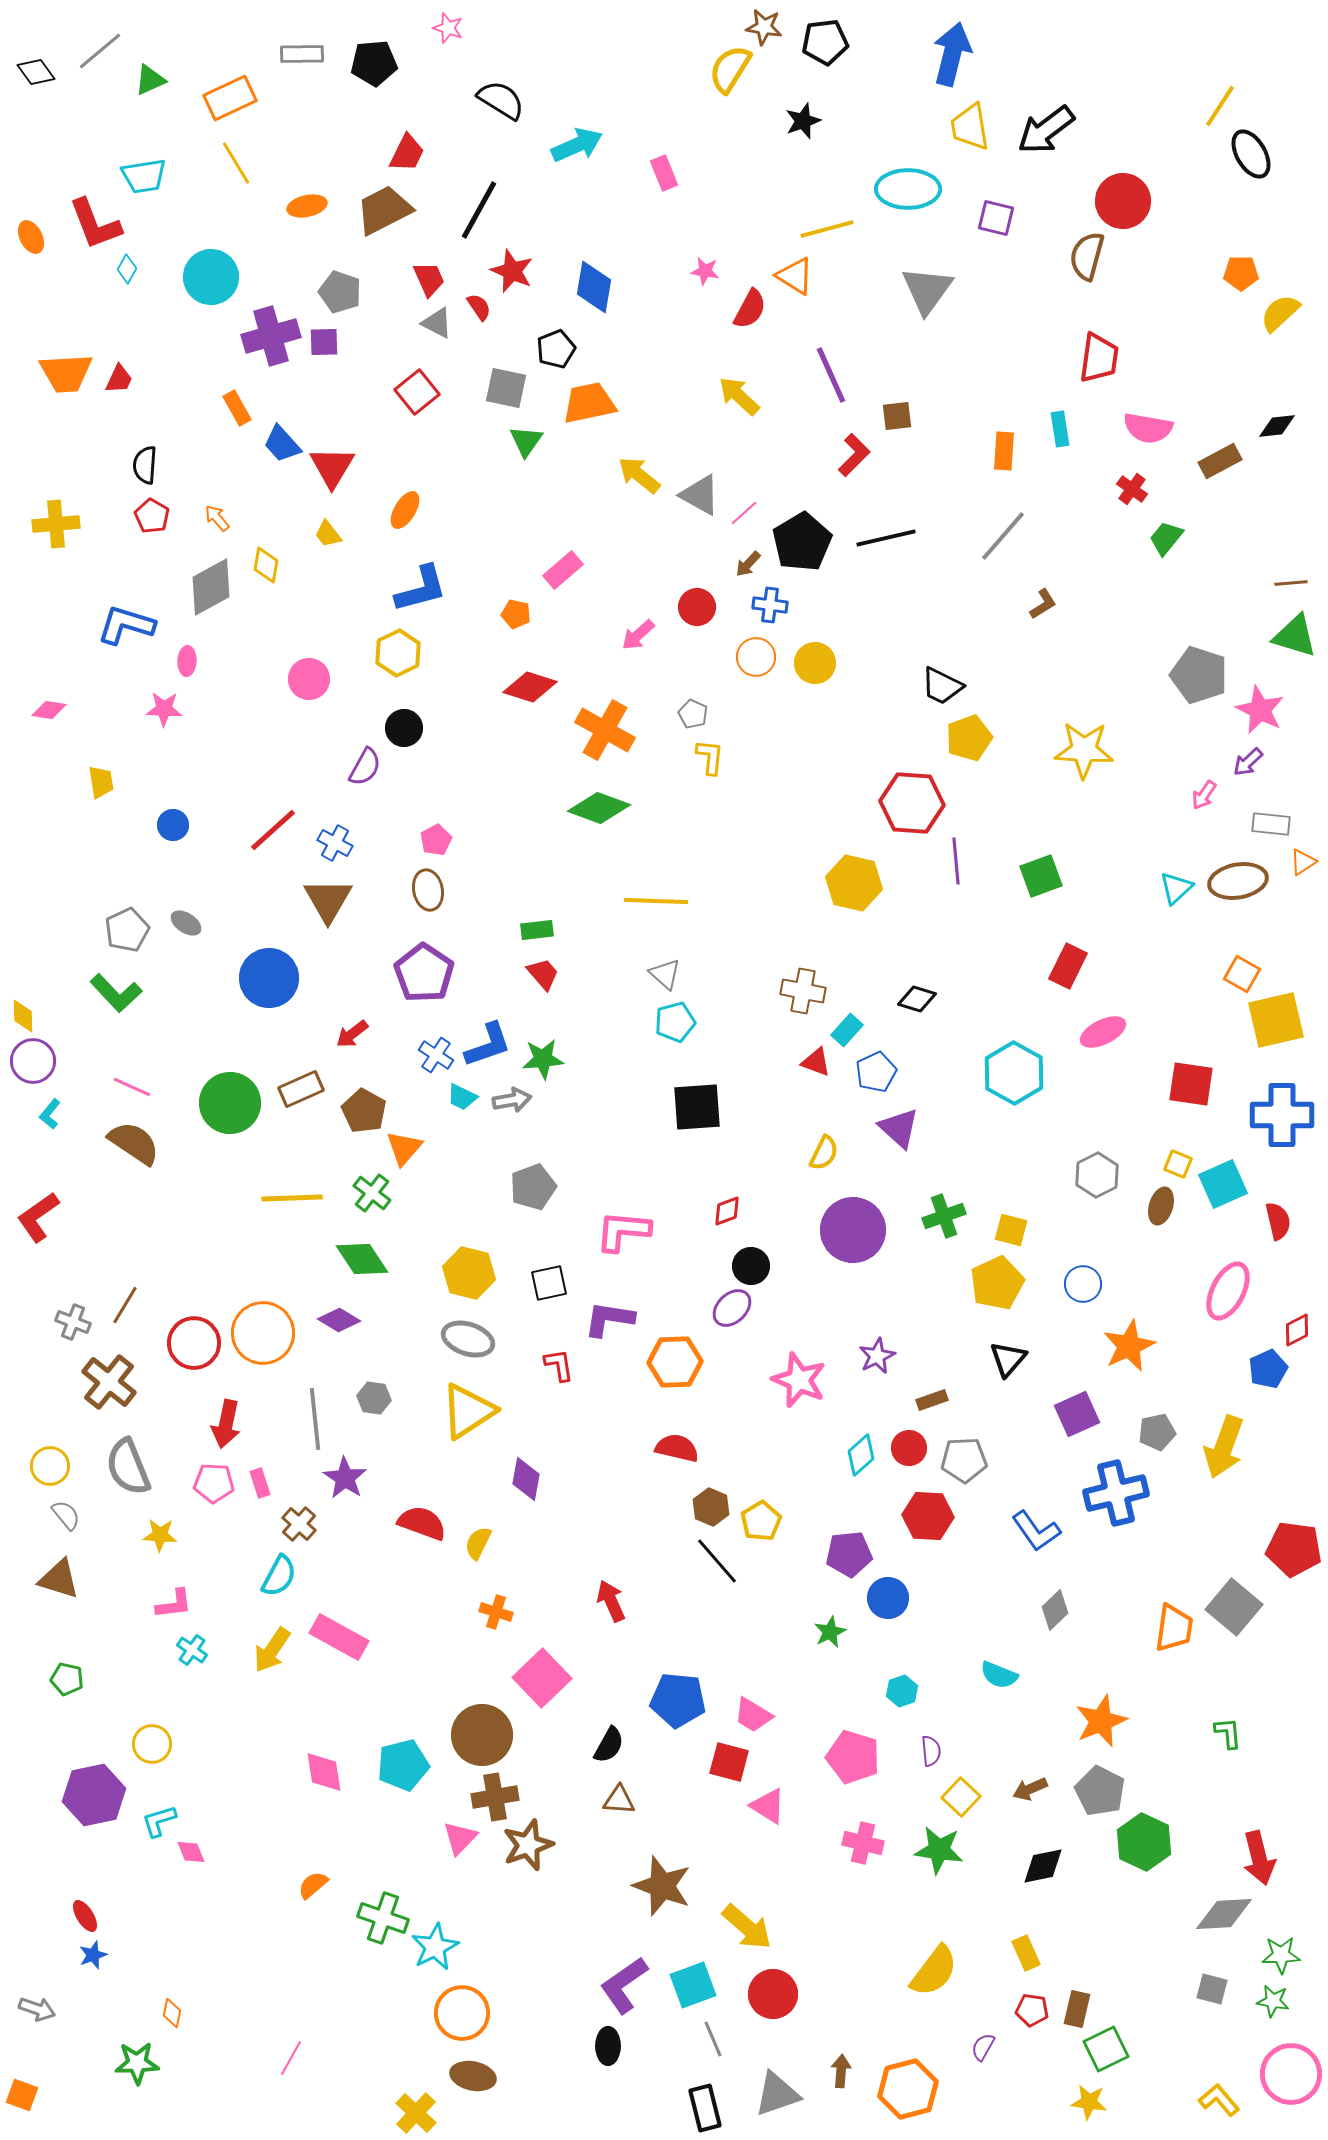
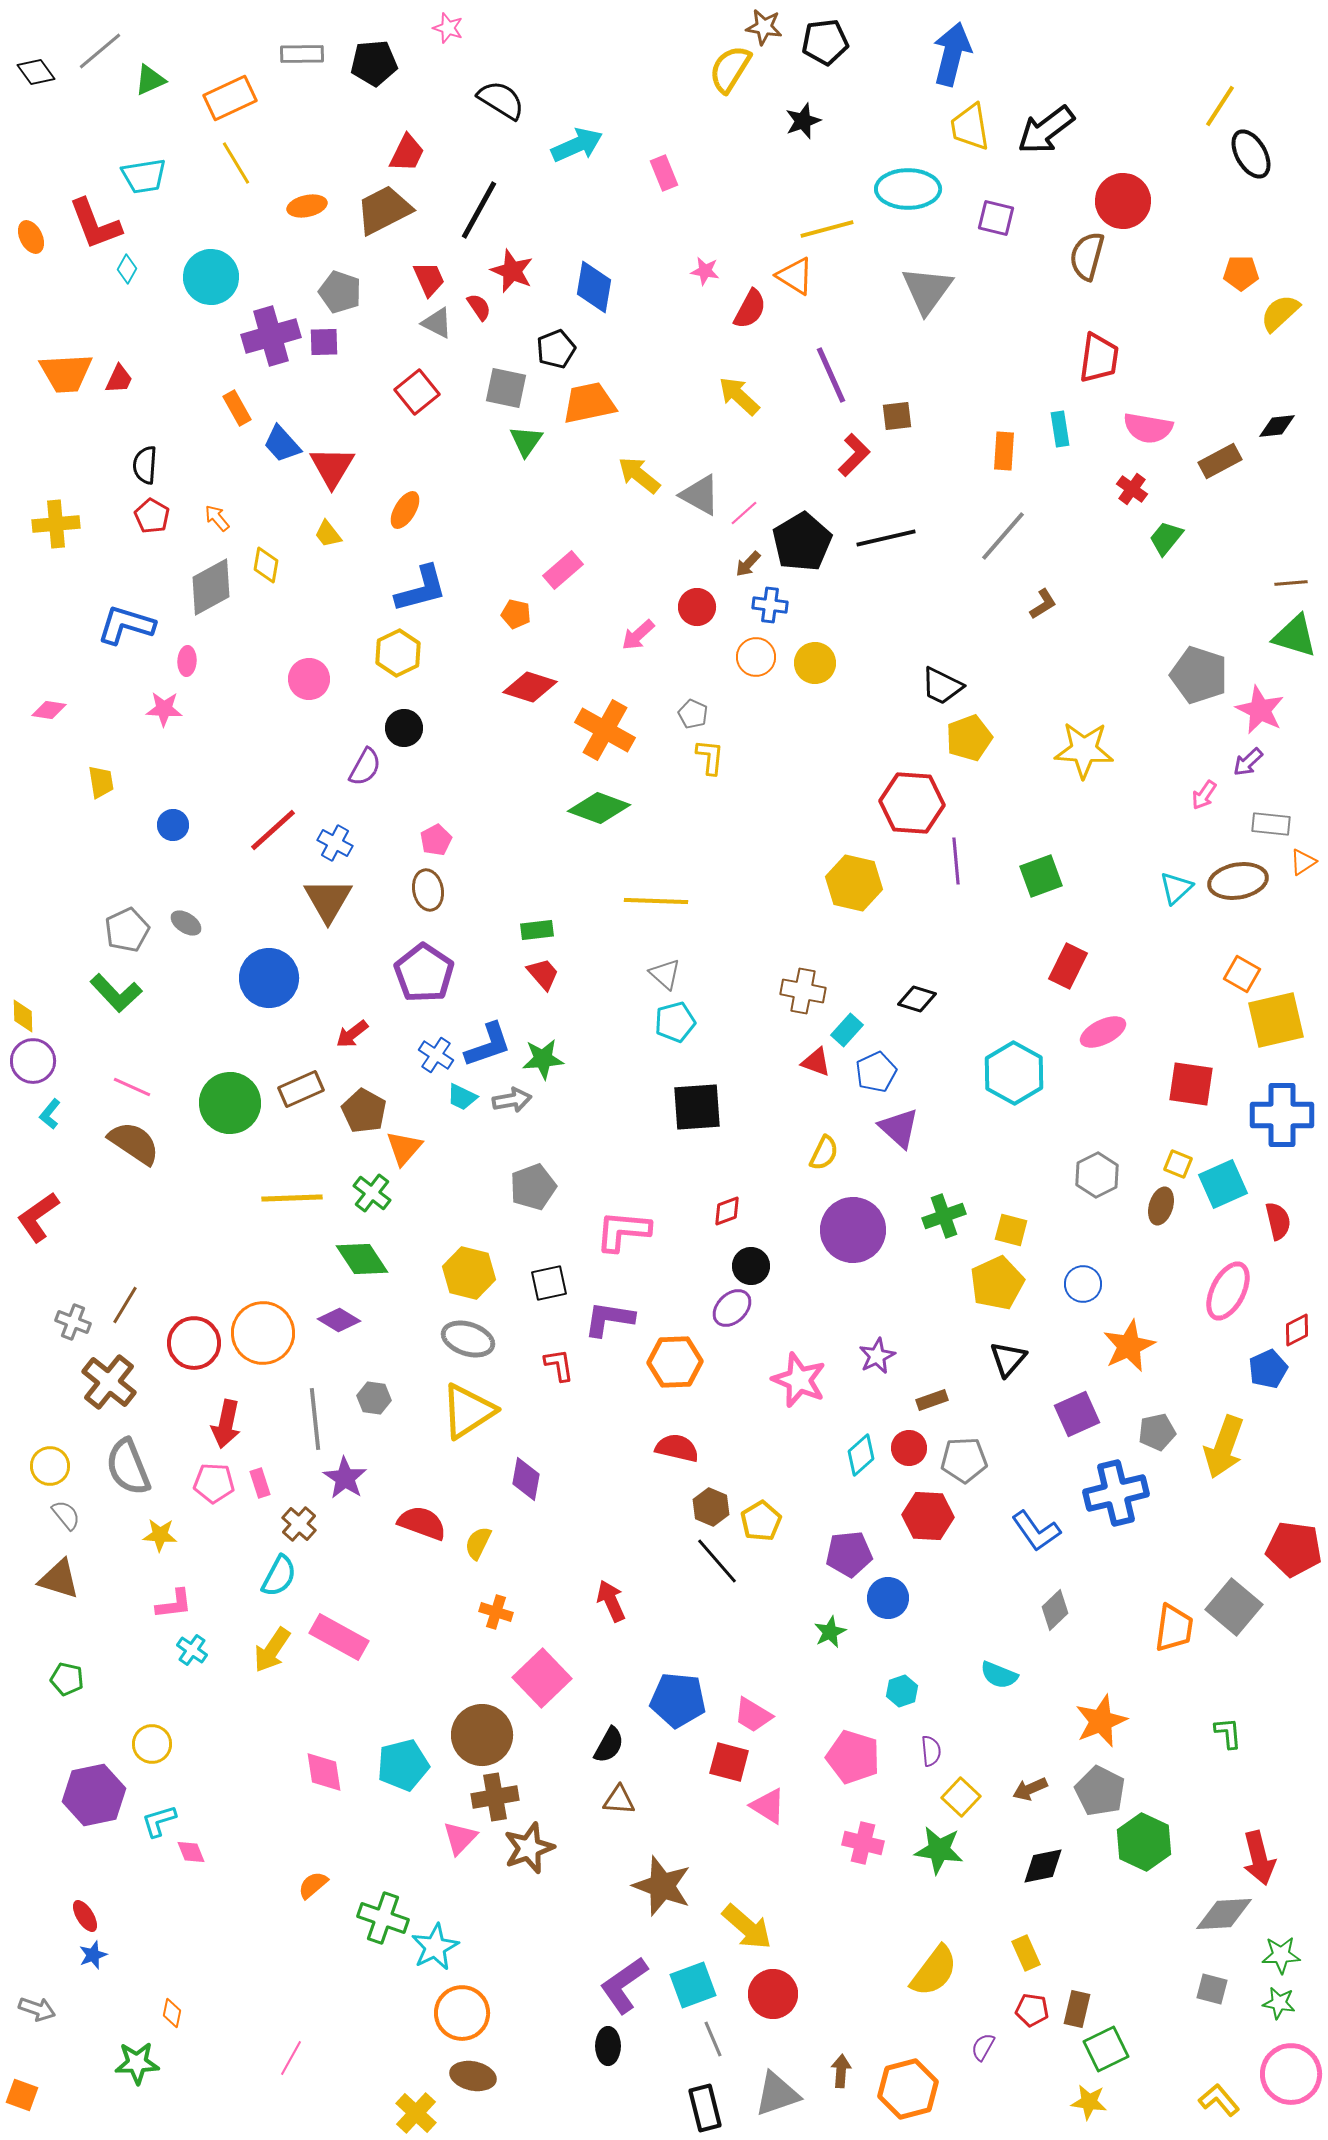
brown star at (528, 1845): moved 1 px right, 3 px down
green star at (1273, 2001): moved 6 px right, 2 px down
